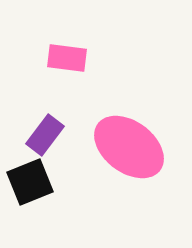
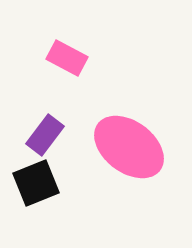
pink rectangle: rotated 21 degrees clockwise
black square: moved 6 px right, 1 px down
